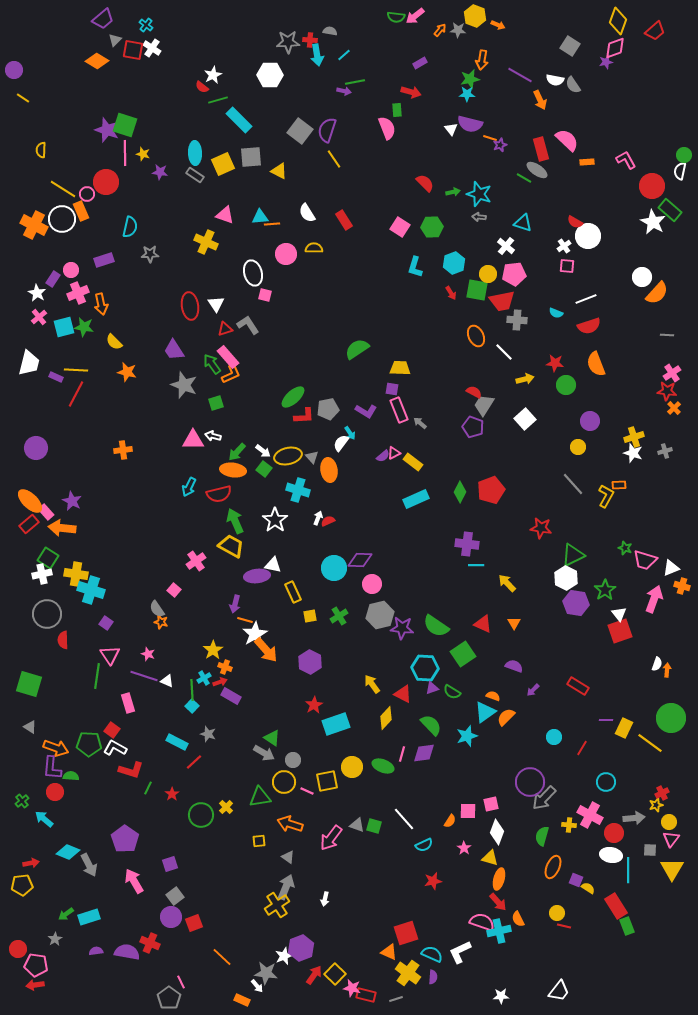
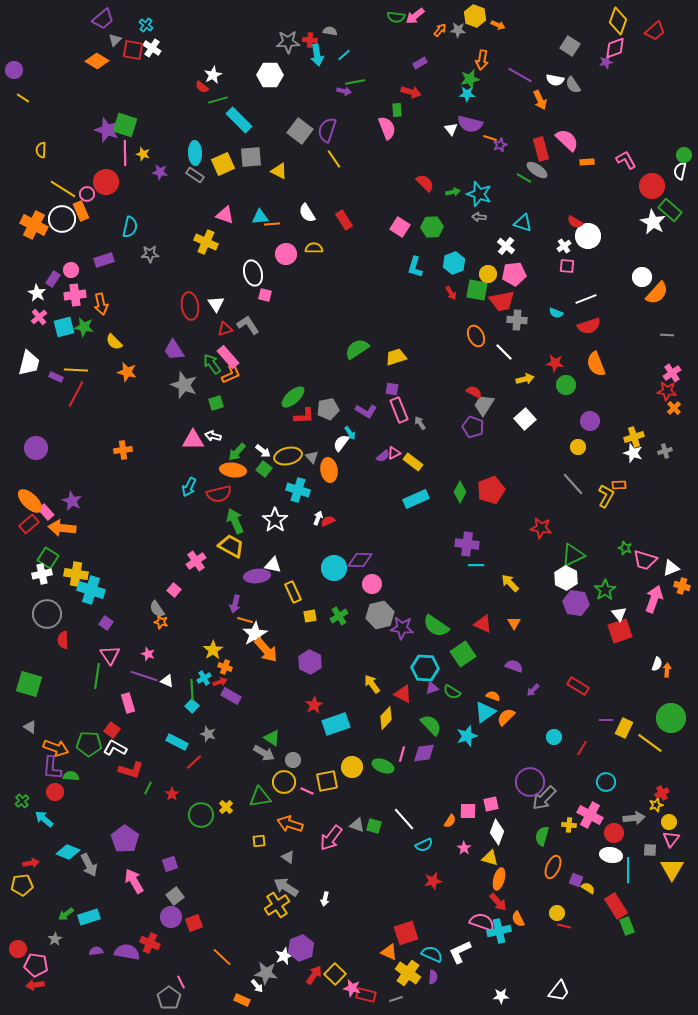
pink cross at (78, 293): moved 3 px left, 2 px down; rotated 15 degrees clockwise
yellow trapezoid at (400, 368): moved 4 px left, 11 px up; rotated 20 degrees counterclockwise
gray arrow at (420, 423): rotated 16 degrees clockwise
yellow arrow at (507, 583): moved 3 px right
gray arrow at (286, 887): rotated 80 degrees counterclockwise
